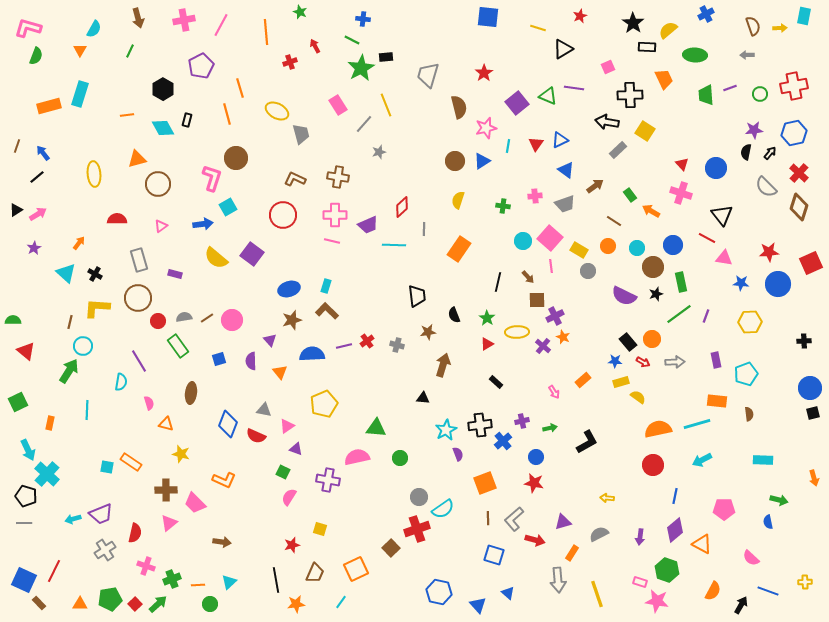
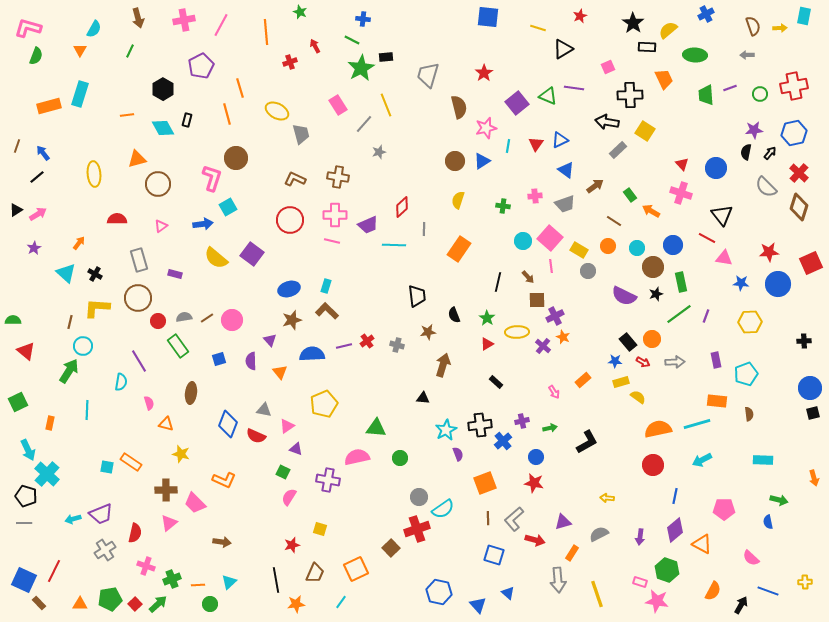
red circle at (283, 215): moved 7 px right, 5 px down
